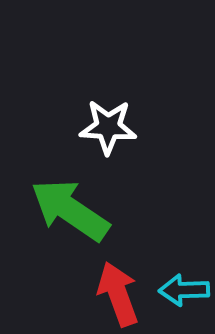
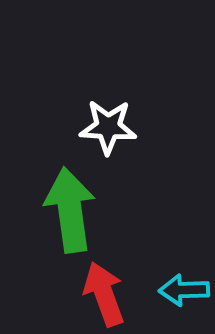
green arrow: rotated 48 degrees clockwise
red arrow: moved 14 px left
